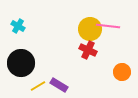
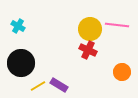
pink line: moved 9 px right, 1 px up
